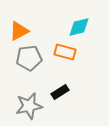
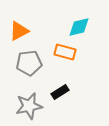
gray pentagon: moved 5 px down
